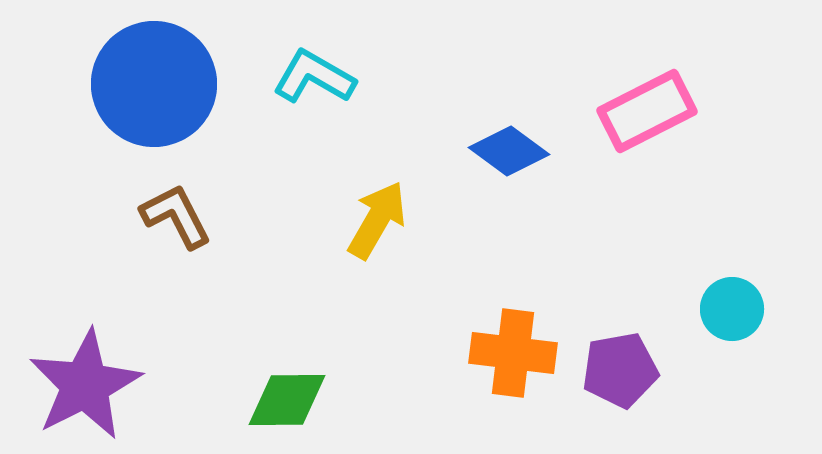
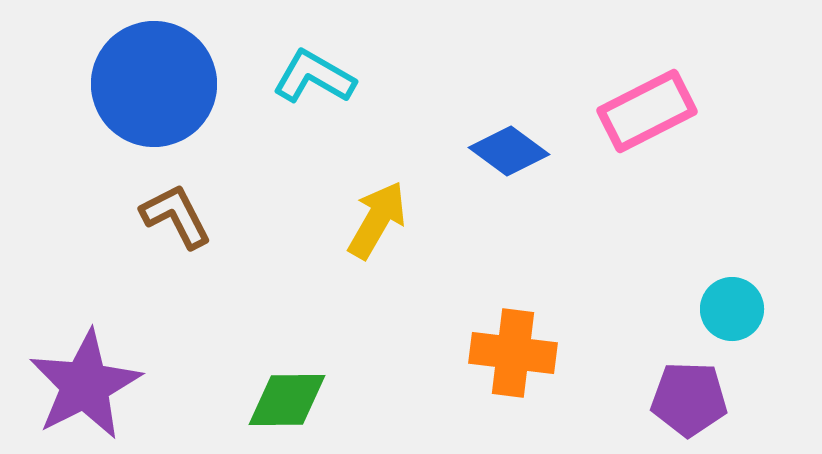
purple pentagon: moved 69 px right, 29 px down; rotated 12 degrees clockwise
